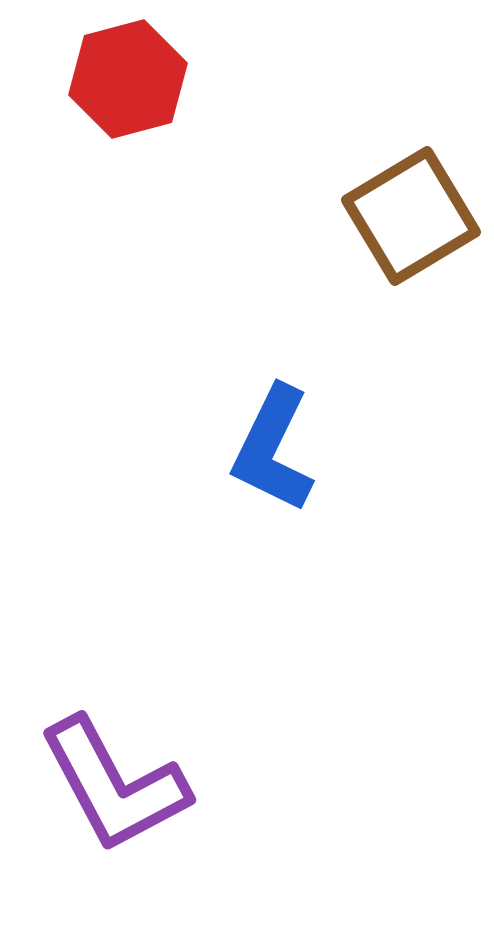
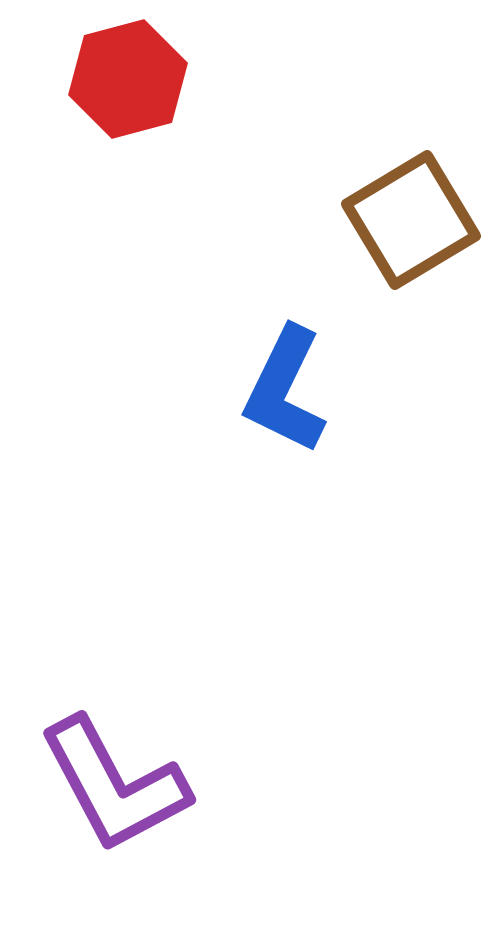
brown square: moved 4 px down
blue L-shape: moved 12 px right, 59 px up
